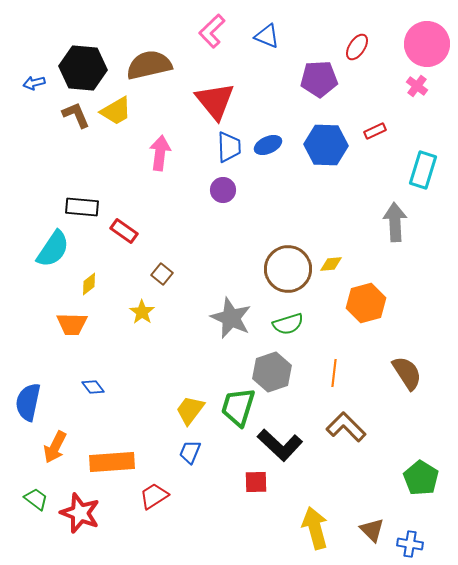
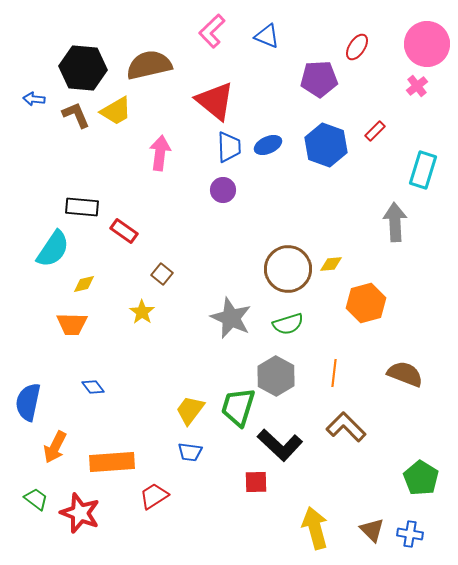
blue arrow at (34, 83): moved 16 px down; rotated 20 degrees clockwise
pink cross at (417, 86): rotated 15 degrees clockwise
red triangle at (215, 101): rotated 12 degrees counterclockwise
red rectangle at (375, 131): rotated 20 degrees counterclockwise
blue hexagon at (326, 145): rotated 18 degrees clockwise
yellow diamond at (89, 284): moved 5 px left; rotated 25 degrees clockwise
gray hexagon at (272, 372): moved 4 px right, 4 px down; rotated 12 degrees counterclockwise
brown semicircle at (407, 373): moved 2 px left, 1 px down; rotated 36 degrees counterclockwise
blue trapezoid at (190, 452): rotated 105 degrees counterclockwise
blue cross at (410, 544): moved 10 px up
